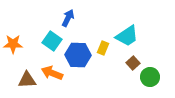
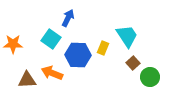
cyan trapezoid: rotated 90 degrees counterclockwise
cyan square: moved 1 px left, 2 px up
